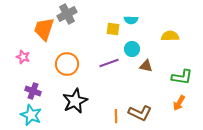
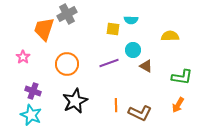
cyan circle: moved 1 px right, 1 px down
pink star: rotated 16 degrees clockwise
brown triangle: rotated 16 degrees clockwise
orange arrow: moved 1 px left, 2 px down
orange line: moved 11 px up
